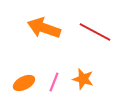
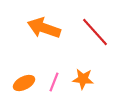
red line: rotated 20 degrees clockwise
orange star: rotated 10 degrees counterclockwise
